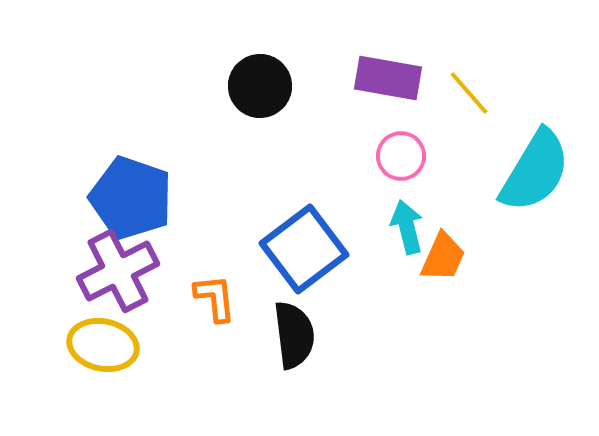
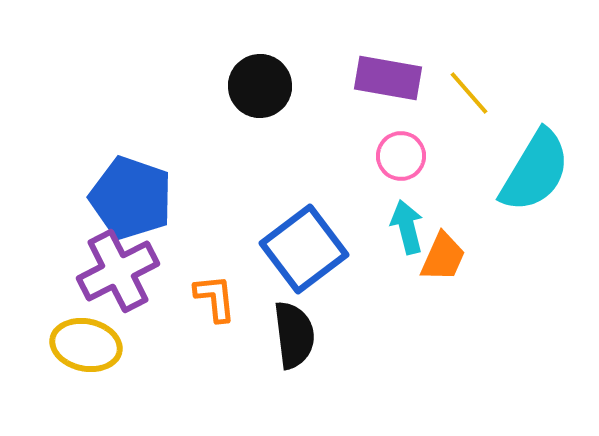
yellow ellipse: moved 17 px left
